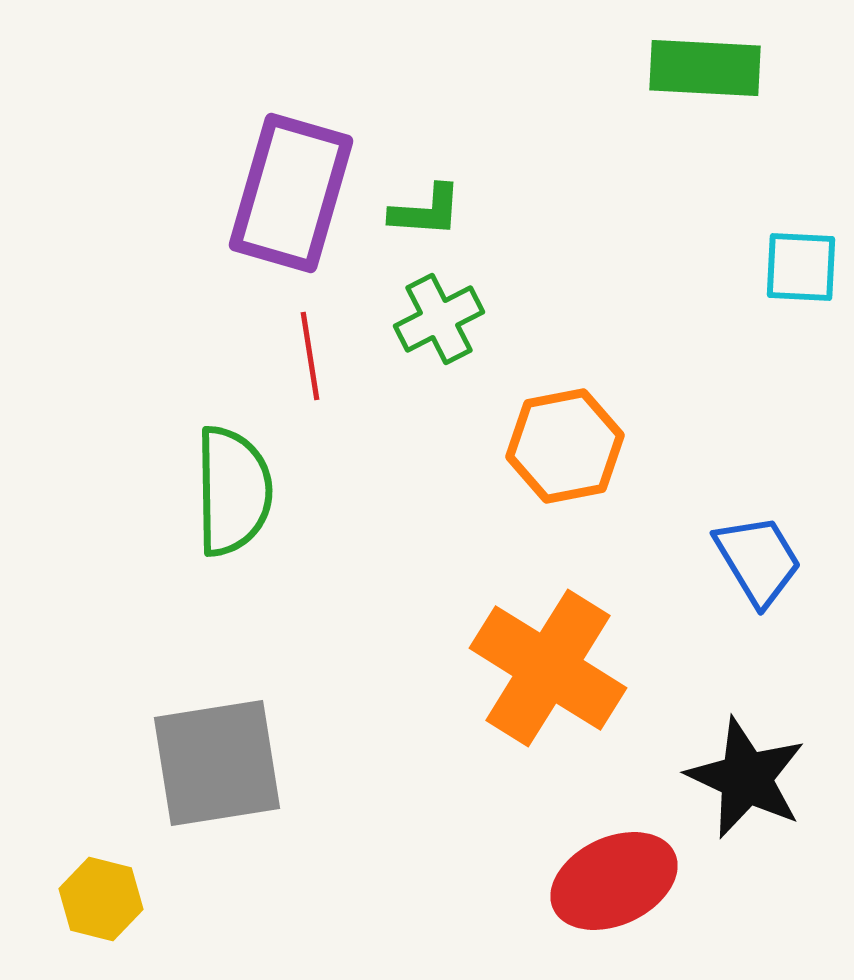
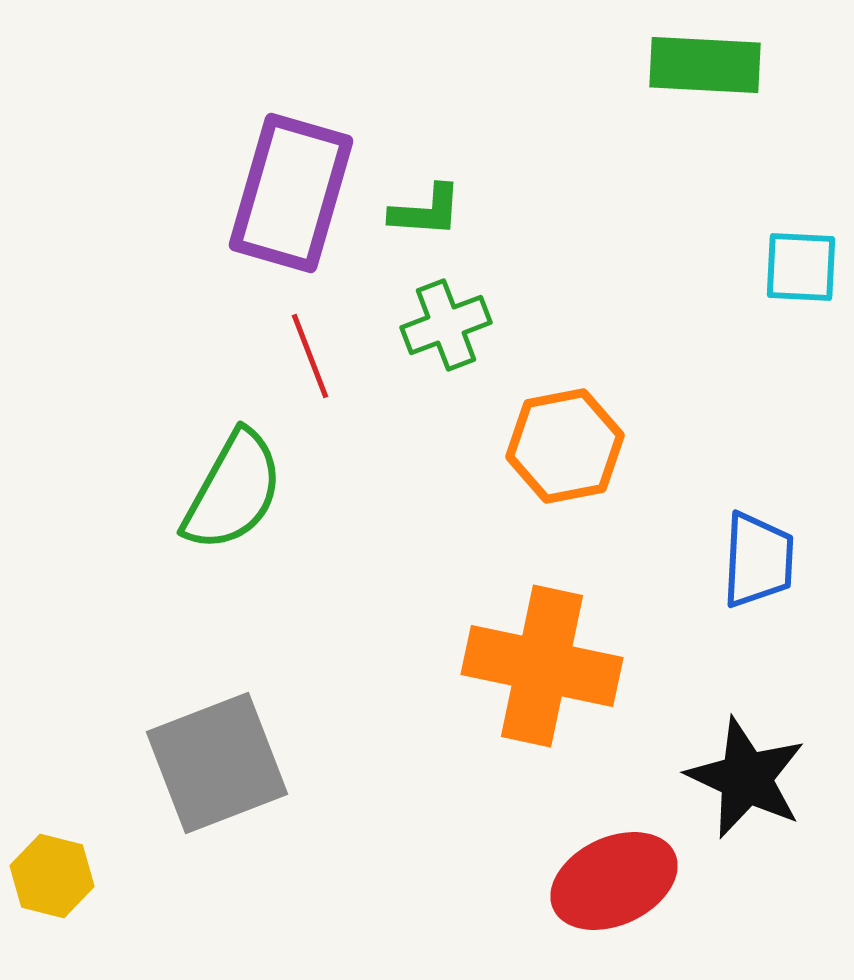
green rectangle: moved 3 px up
green cross: moved 7 px right, 6 px down; rotated 6 degrees clockwise
red line: rotated 12 degrees counterclockwise
green semicircle: rotated 30 degrees clockwise
blue trapezoid: rotated 34 degrees clockwise
orange cross: moved 6 px left, 2 px up; rotated 20 degrees counterclockwise
gray square: rotated 12 degrees counterclockwise
yellow hexagon: moved 49 px left, 23 px up
